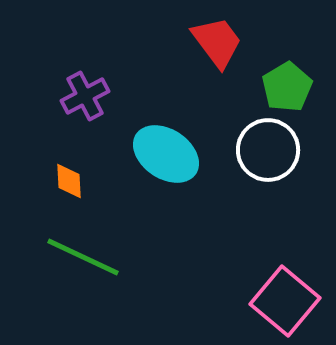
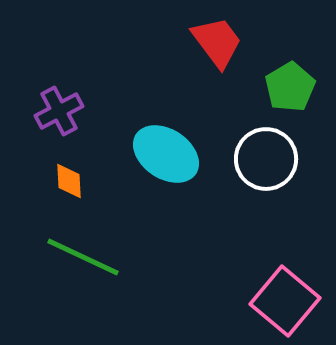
green pentagon: moved 3 px right
purple cross: moved 26 px left, 15 px down
white circle: moved 2 px left, 9 px down
